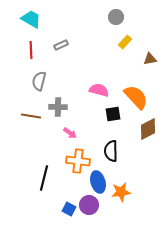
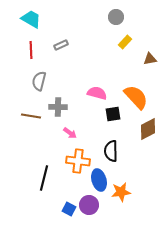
pink semicircle: moved 2 px left, 3 px down
blue ellipse: moved 1 px right, 2 px up
